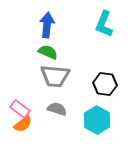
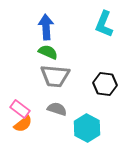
blue arrow: moved 1 px left, 2 px down; rotated 10 degrees counterclockwise
cyan hexagon: moved 10 px left, 8 px down
